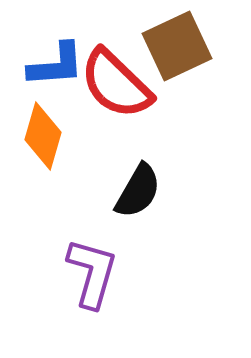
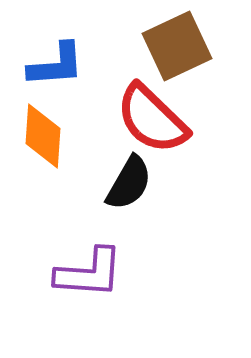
red semicircle: moved 36 px right, 35 px down
orange diamond: rotated 12 degrees counterclockwise
black semicircle: moved 9 px left, 8 px up
purple L-shape: moved 3 px left; rotated 78 degrees clockwise
